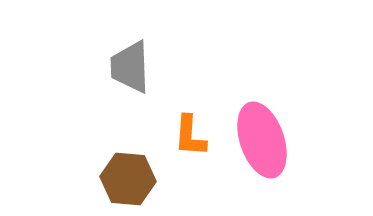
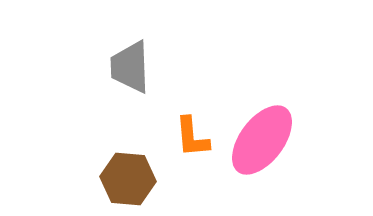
orange L-shape: moved 2 px right, 1 px down; rotated 9 degrees counterclockwise
pink ellipse: rotated 56 degrees clockwise
